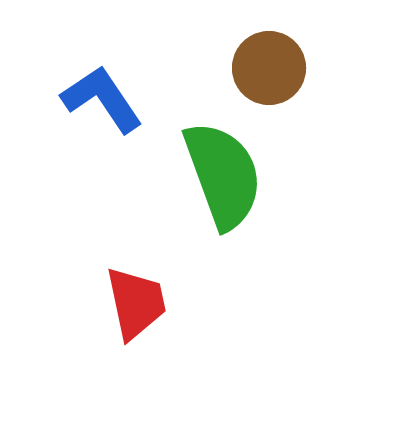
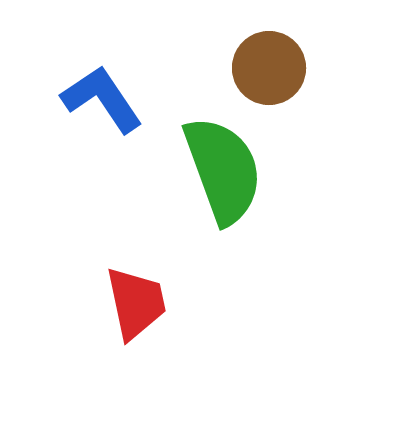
green semicircle: moved 5 px up
